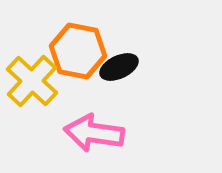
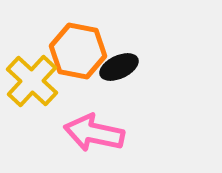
pink arrow: rotated 4 degrees clockwise
